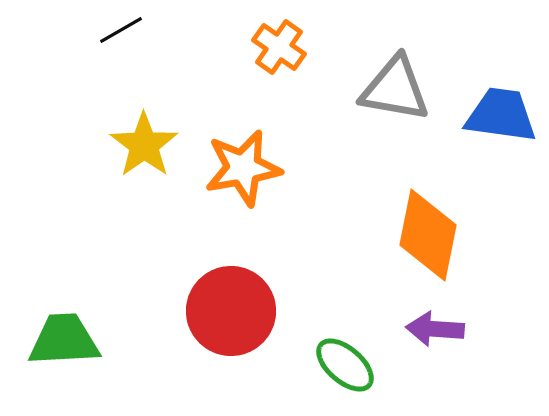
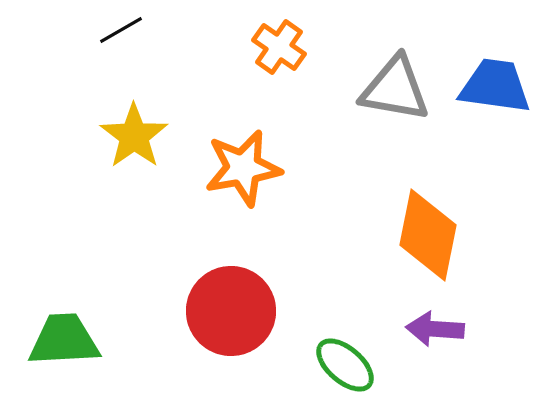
blue trapezoid: moved 6 px left, 29 px up
yellow star: moved 10 px left, 9 px up
